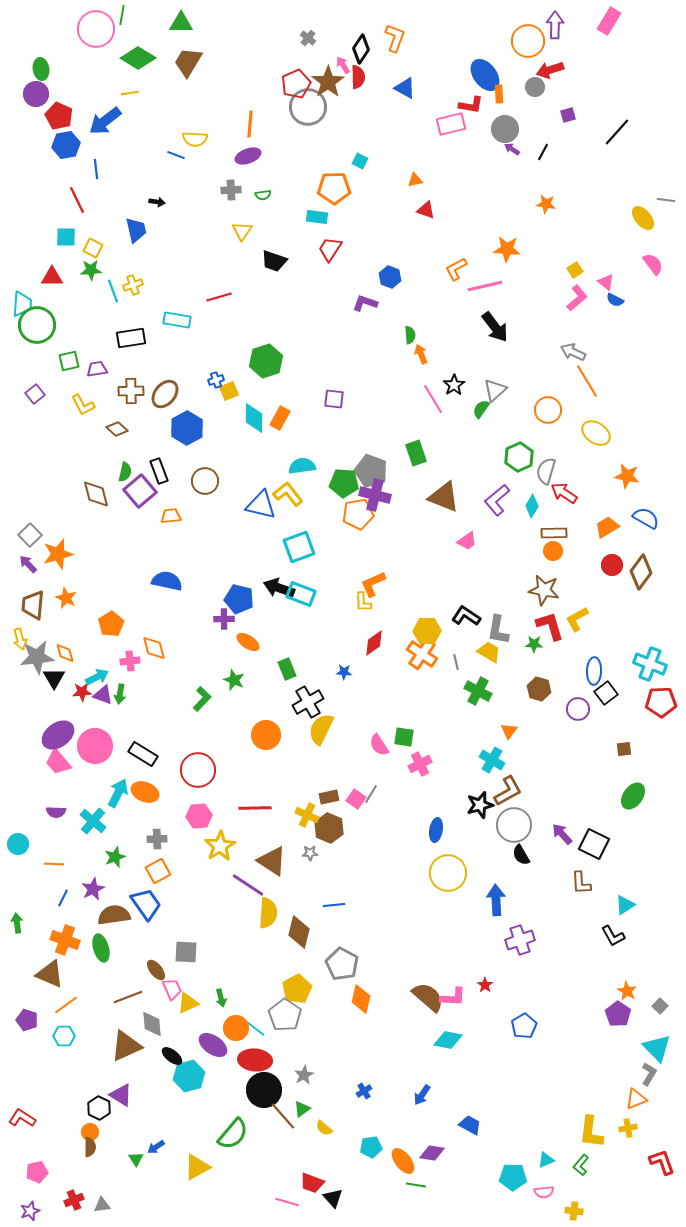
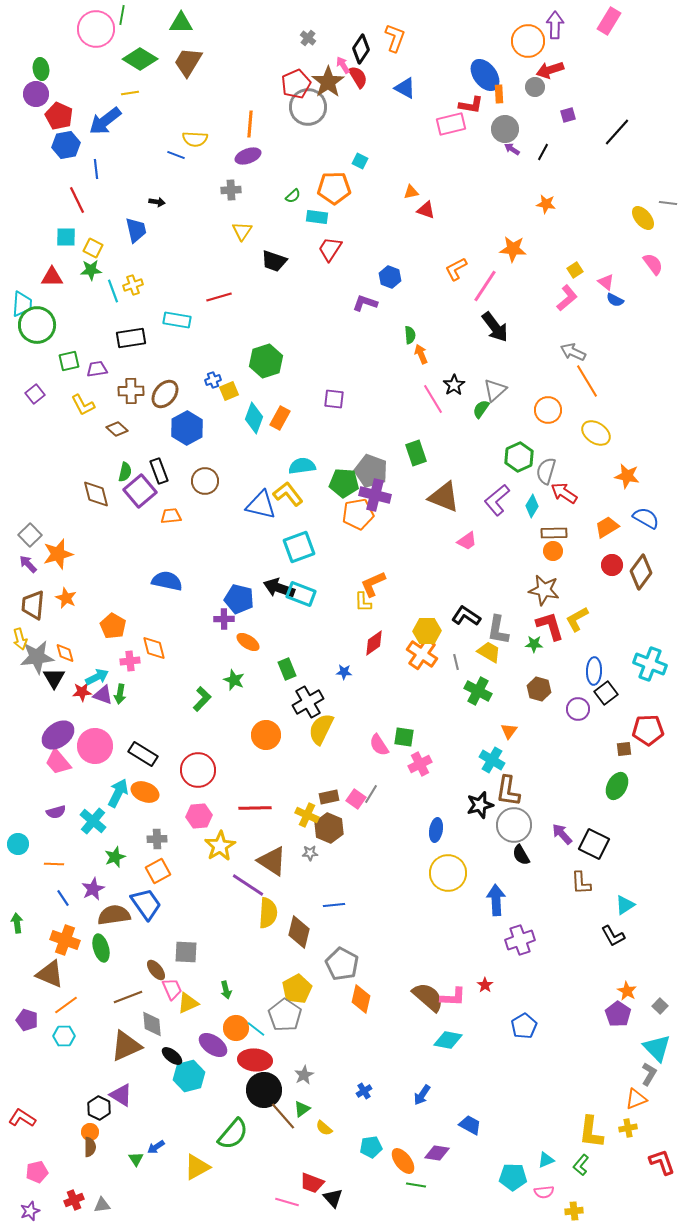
green diamond at (138, 58): moved 2 px right, 1 px down
red semicircle at (358, 77): rotated 30 degrees counterclockwise
orange triangle at (415, 180): moved 4 px left, 12 px down
green semicircle at (263, 195): moved 30 px right, 1 px down; rotated 35 degrees counterclockwise
gray line at (666, 200): moved 2 px right, 3 px down
orange star at (507, 249): moved 6 px right
pink line at (485, 286): rotated 44 degrees counterclockwise
pink L-shape at (577, 298): moved 10 px left
blue cross at (216, 380): moved 3 px left
cyan diamond at (254, 418): rotated 20 degrees clockwise
orange pentagon at (111, 624): moved 2 px right, 2 px down; rotated 10 degrees counterclockwise
red pentagon at (661, 702): moved 13 px left, 28 px down
brown L-shape at (508, 791): rotated 128 degrees clockwise
green ellipse at (633, 796): moved 16 px left, 10 px up; rotated 8 degrees counterclockwise
purple semicircle at (56, 812): rotated 18 degrees counterclockwise
blue line at (63, 898): rotated 60 degrees counterclockwise
green arrow at (221, 998): moved 5 px right, 8 px up
purple diamond at (432, 1153): moved 5 px right
yellow cross at (574, 1211): rotated 12 degrees counterclockwise
